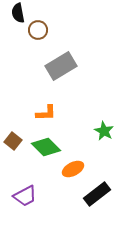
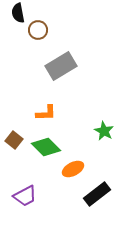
brown square: moved 1 px right, 1 px up
